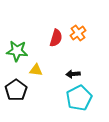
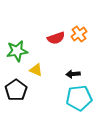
orange cross: moved 1 px right, 1 px down
red semicircle: rotated 54 degrees clockwise
green star: rotated 15 degrees counterclockwise
yellow triangle: rotated 16 degrees clockwise
cyan pentagon: rotated 20 degrees clockwise
